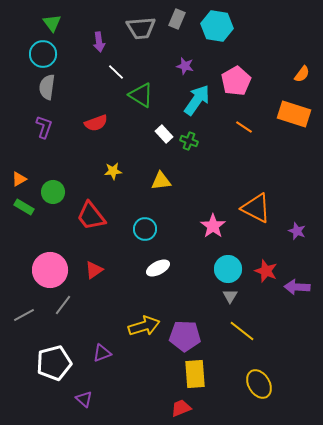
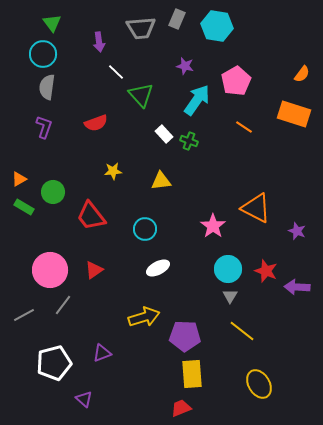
green triangle at (141, 95): rotated 16 degrees clockwise
yellow arrow at (144, 326): moved 9 px up
yellow rectangle at (195, 374): moved 3 px left
